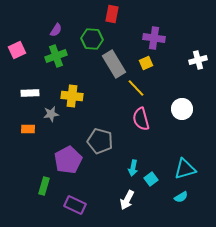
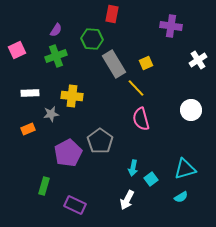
purple cross: moved 17 px right, 12 px up
white cross: rotated 18 degrees counterclockwise
white circle: moved 9 px right, 1 px down
orange rectangle: rotated 24 degrees counterclockwise
gray pentagon: rotated 20 degrees clockwise
purple pentagon: moved 7 px up
